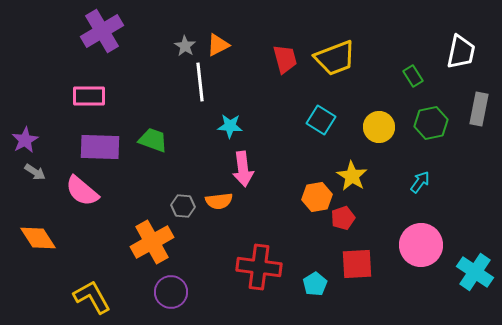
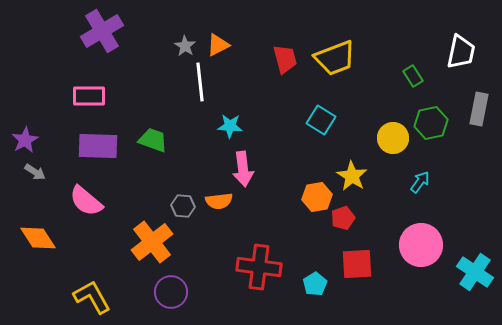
yellow circle: moved 14 px right, 11 px down
purple rectangle: moved 2 px left, 1 px up
pink semicircle: moved 4 px right, 10 px down
orange cross: rotated 9 degrees counterclockwise
